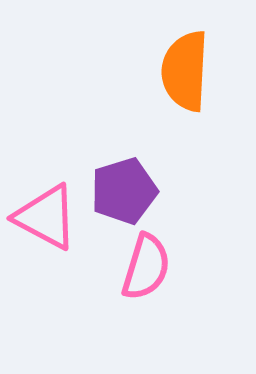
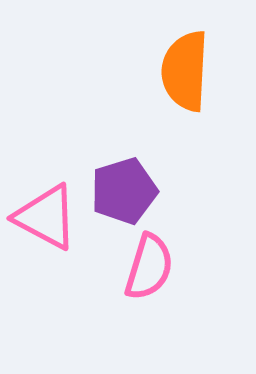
pink semicircle: moved 3 px right
